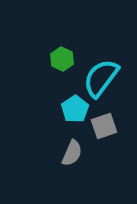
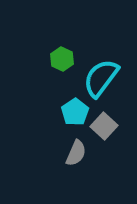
cyan pentagon: moved 3 px down
gray square: rotated 28 degrees counterclockwise
gray semicircle: moved 4 px right
